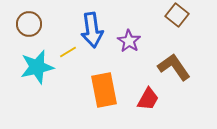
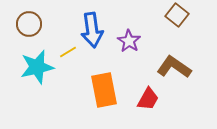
brown L-shape: rotated 20 degrees counterclockwise
